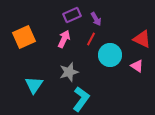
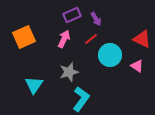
red line: rotated 24 degrees clockwise
